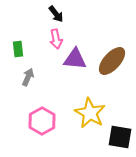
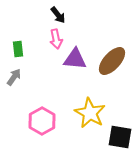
black arrow: moved 2 px right, 1 px down
gray arrow: moved 14 px left; rotated 12 degrees clockwise
